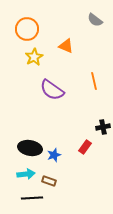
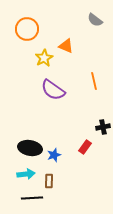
yellow star: moved 10 px right, 1 px down
purple semicircle: moved 1 px right
brown rectangle: rotated 72 degrees clockwise
